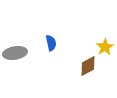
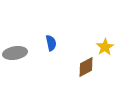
brown diamond: moved 2 px left, 1 px down
